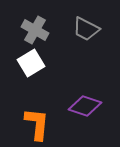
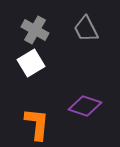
gray trapezoid: rotated 36 degrees clockwise
